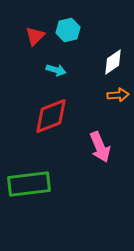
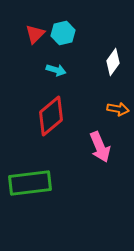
cyan hexagon: moved 5 px left, 3 px down
red triangle: moved 2 px up
white diamond: rotated 20 degrees counterclockwise
orange arrow: moved 14 px down; rotated 15 degrees clockwise
red diamond: rotated 18 degrees counterclockwise
green rectangle: moved 1 px right, 1 px up
